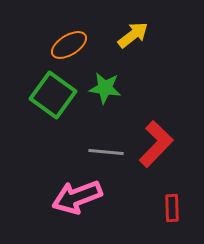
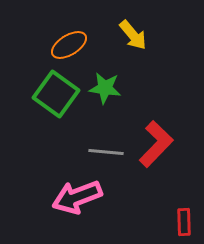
yellow arrow: rotated 88 degrees clockwise
green square: moved 3 px right, 1 px up
red rectangle: moved 12 px right, 14 px down
